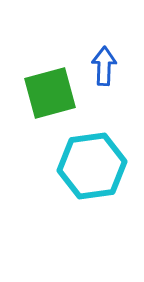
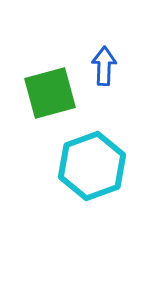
cyan hexagon: rotated 12 degrees counterclockwise
